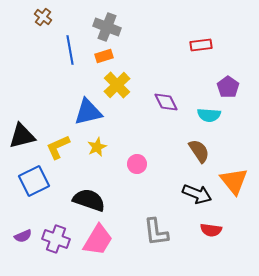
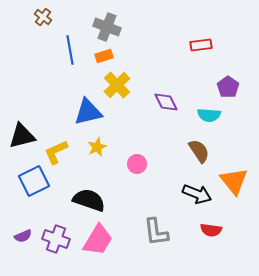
yellow L-shape: moved 2 px left, 5 px down
